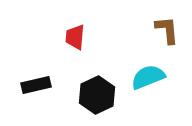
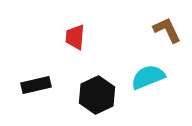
brown L-shape: rotated 20 degrees counterclockwise
